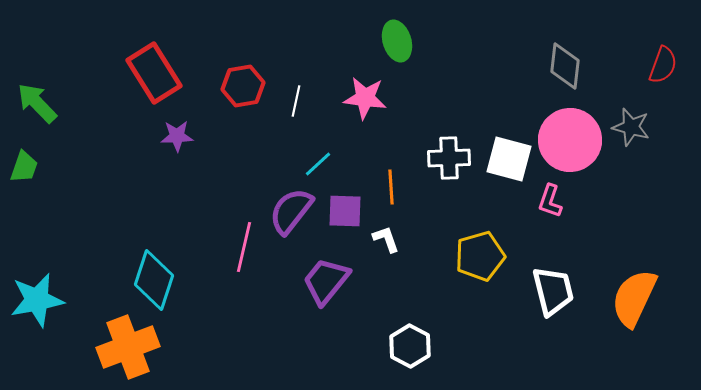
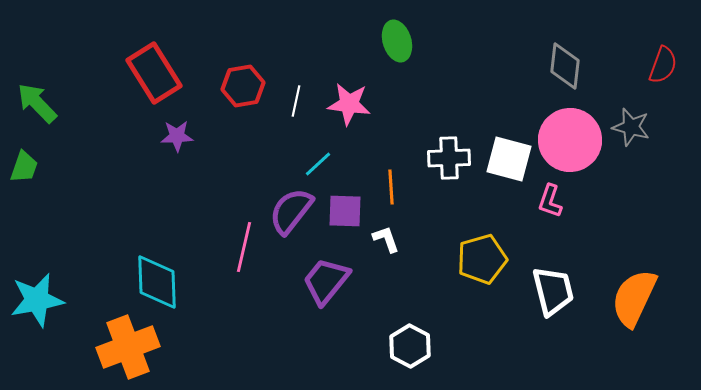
pink star: moved 16 px left, 6 px down
yellow pentagon: moved 2 px right, 3 px down
cyan diamond: moved 3 px right, 2 px down; rotated 20 degrees counterclockwise
